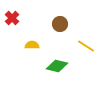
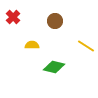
red cross: moved 1 px right, 1 px up
brown circle: moved 5 px left, 3 px up
green diamond: moved 3 px left, 1 px down
